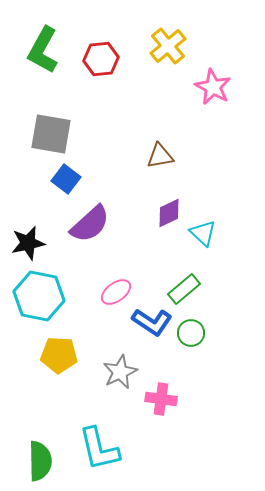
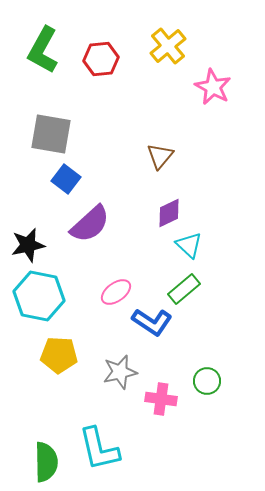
brown triangle: rotated 40 degrees counterclockwise
cyan triangle: moved 14 px left, 12 px down
black star: moved 2 px down
green circle: moved 16 px right, 48 px down
gray star: rotated 12 degrees clockwise
green semicircle: moved 6 px right, 1 px down
